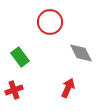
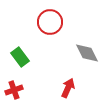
gray diamond: moved 6 px right
